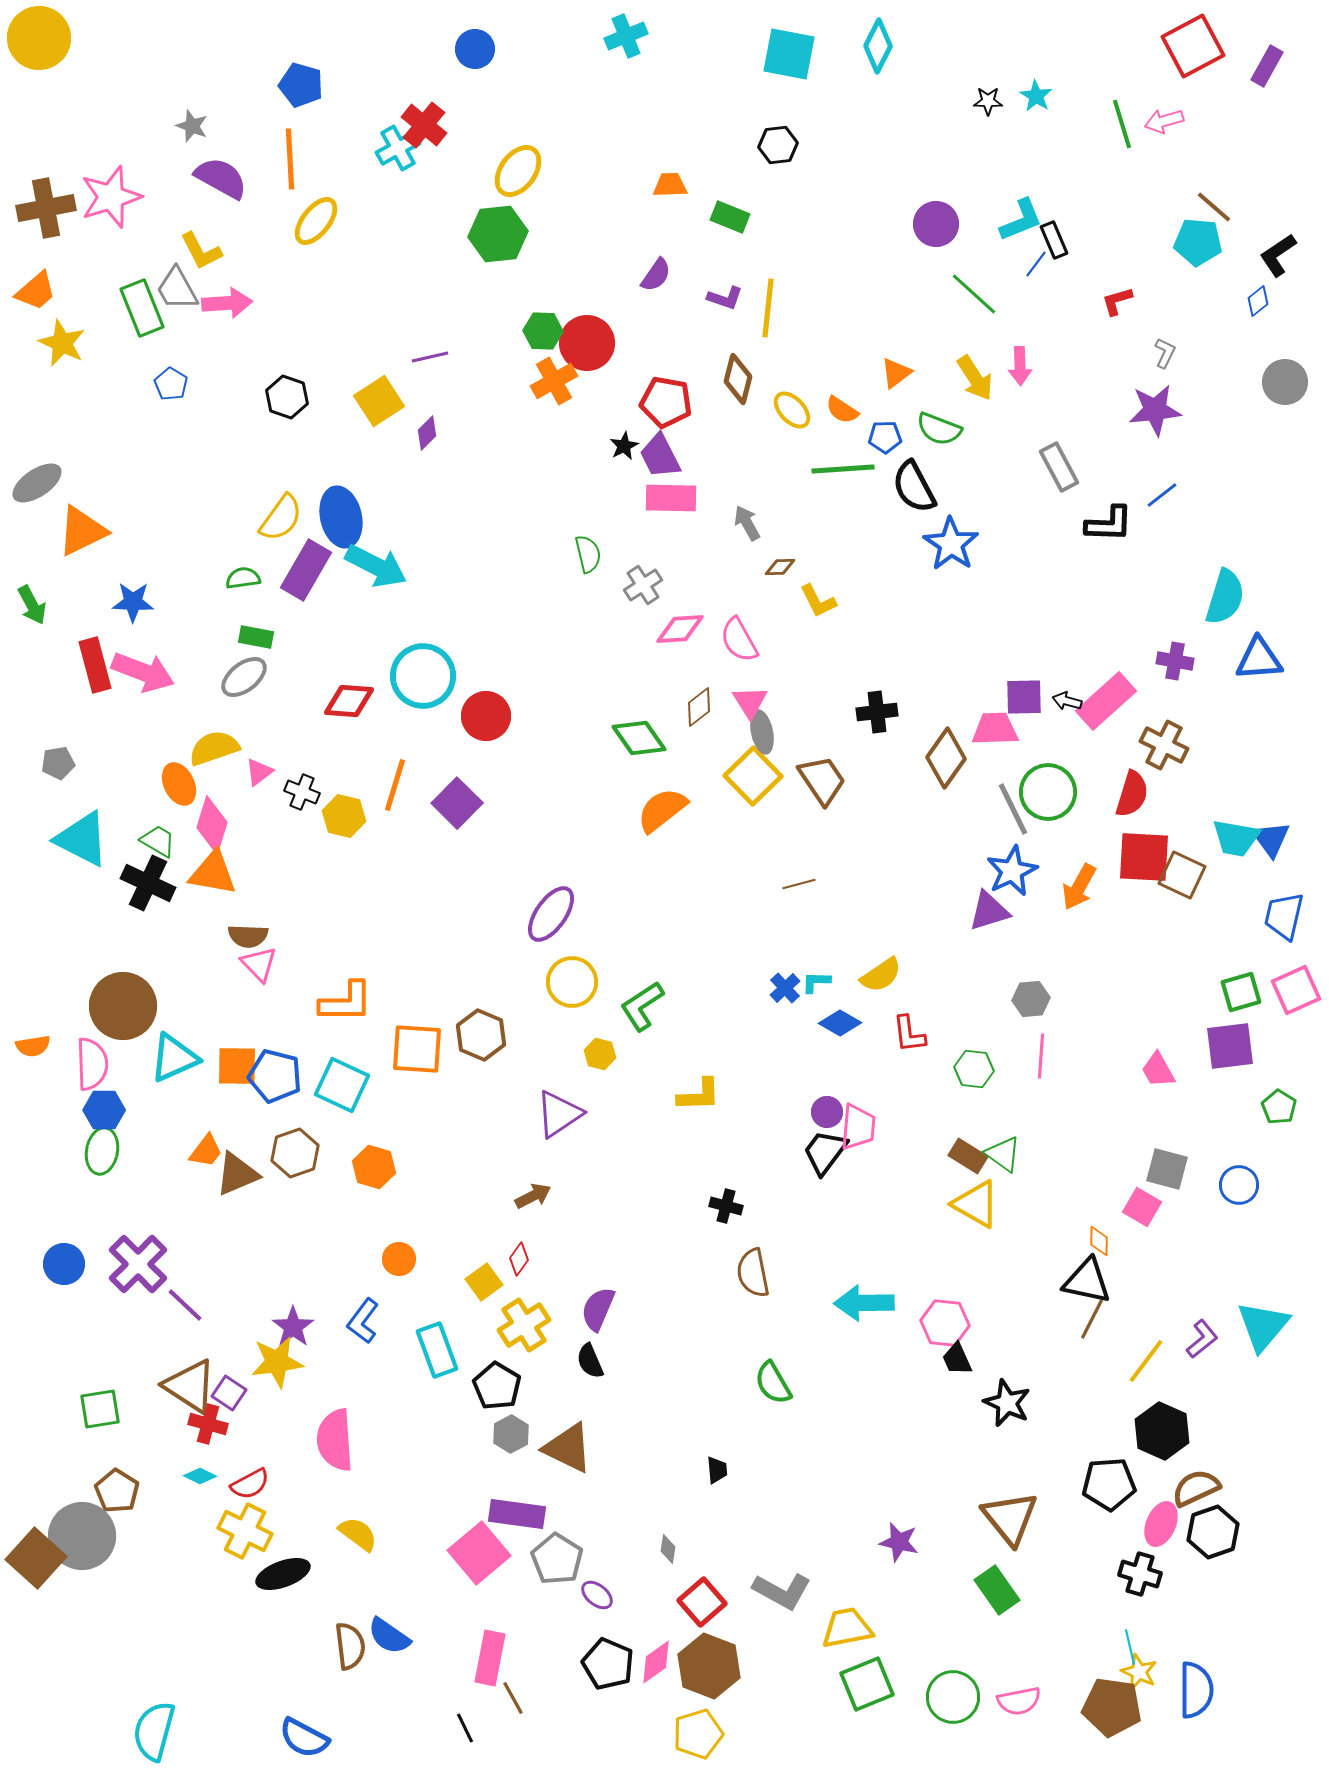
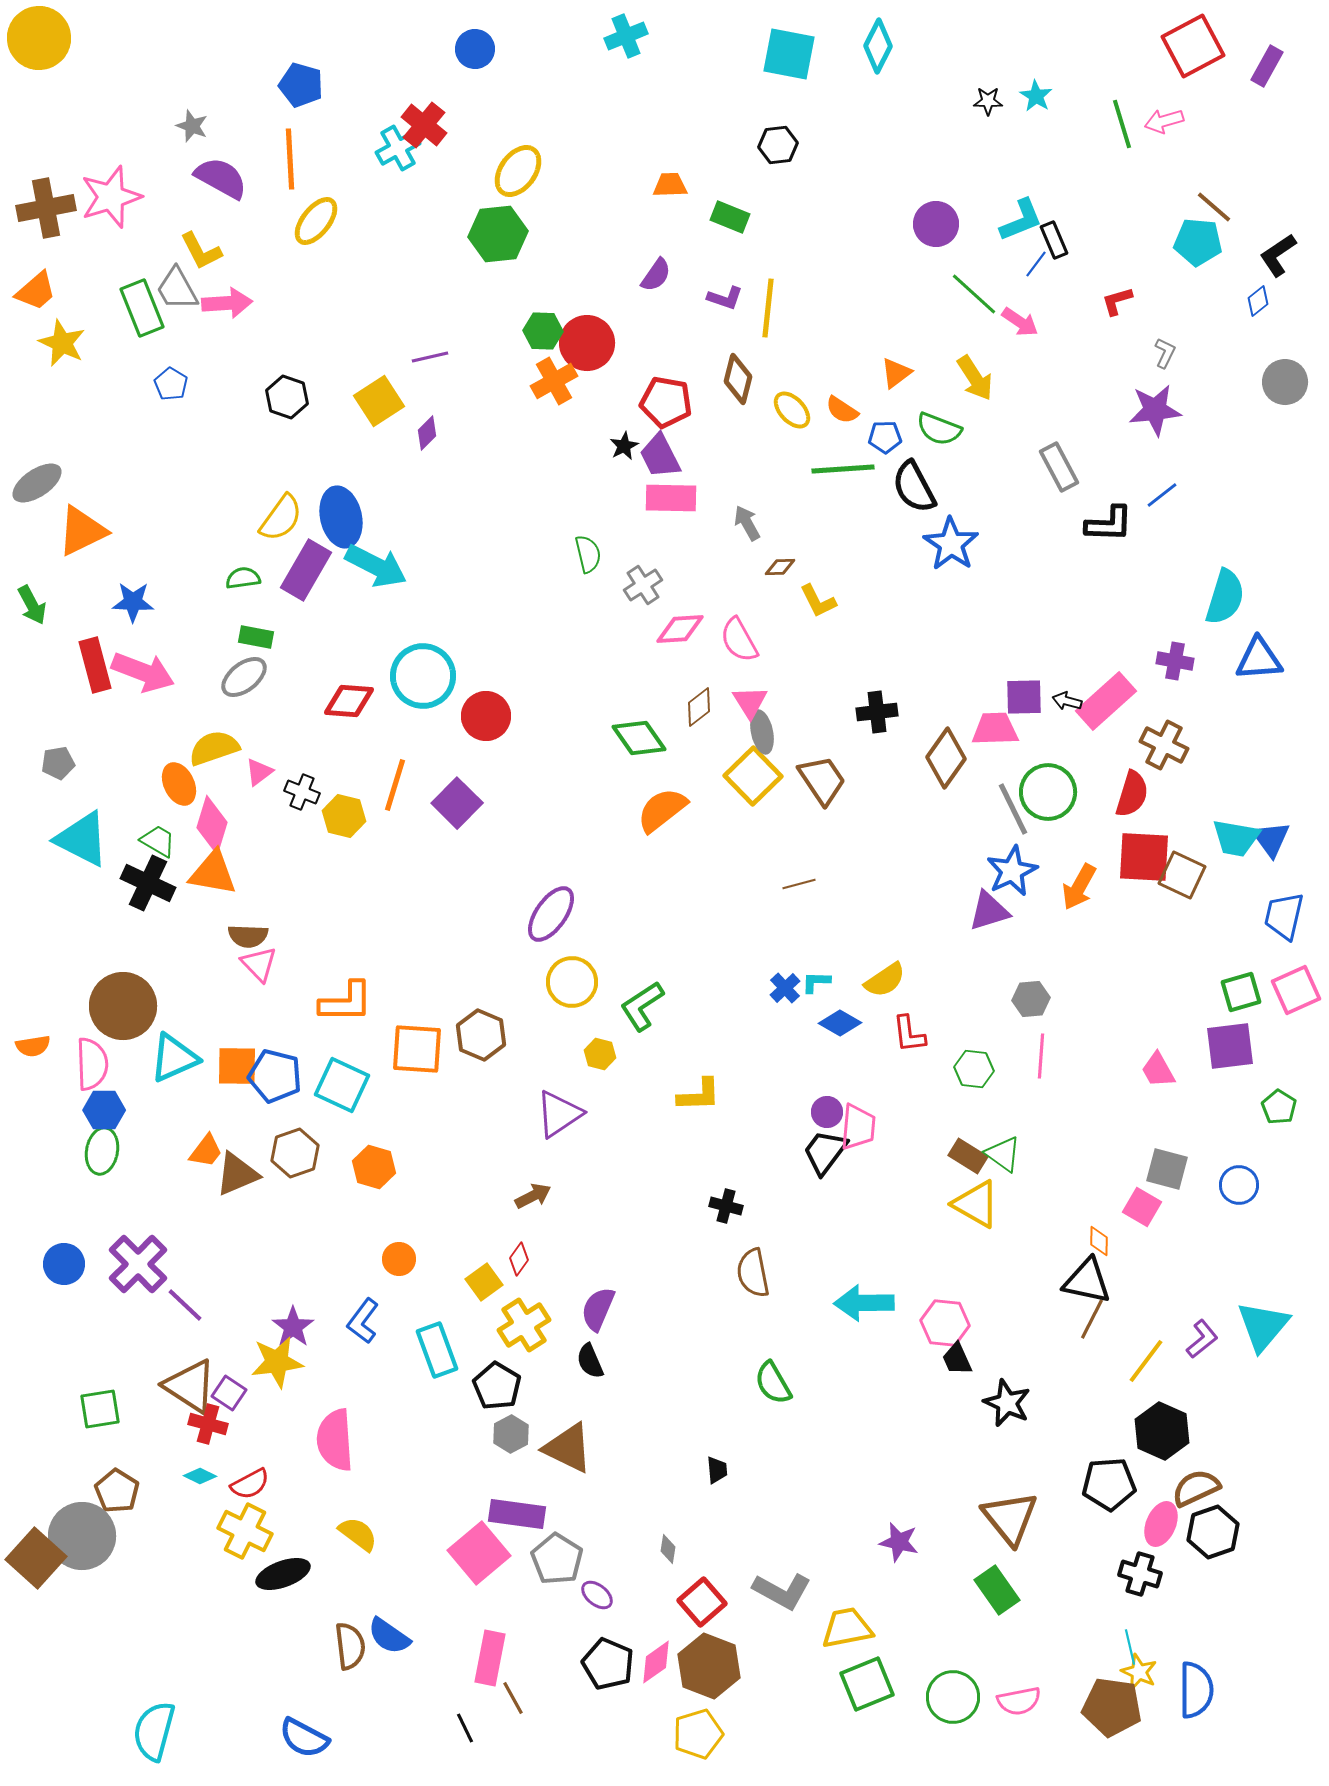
pink arrow at (1020, 366): moved 44 px up; rotated 54 degrees counterclockwise
yellow semicircle at (881, 975): moved 4 px right, 5 px down
